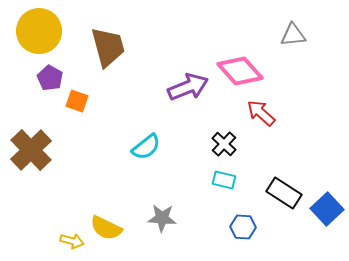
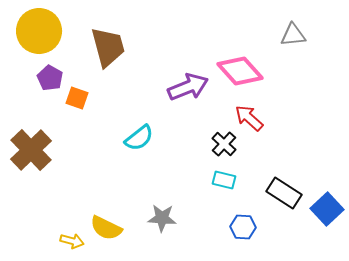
orange square: moved 3 px up
red arrow: moved 12 px left, 5 px down
cyan semicircle: moved 7 px left, 9 px up
